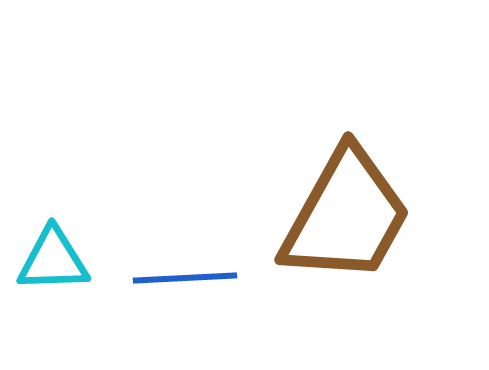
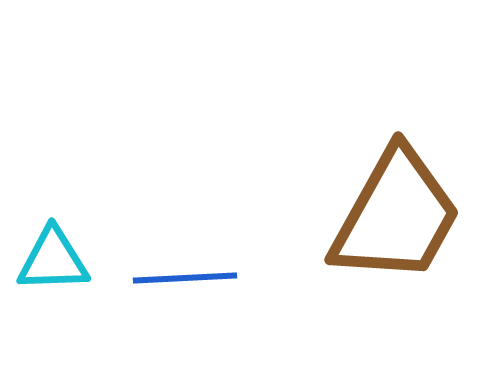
brown trapezoid: moved 50 px right
